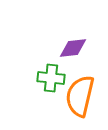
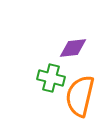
green cross: rotated 8 degrees clockwise
